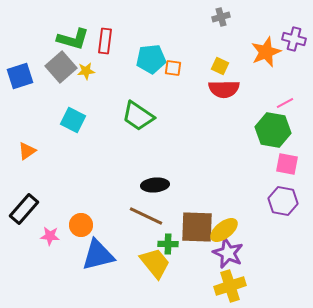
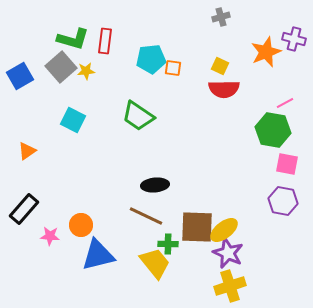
blue square: rotated 12 degrees counterclockwise
